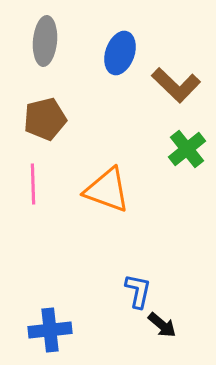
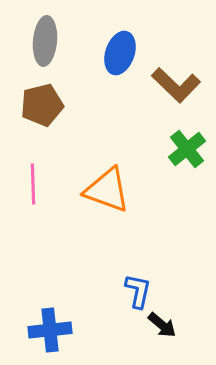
brown pentagon: moved 3 px left, 14 px up
